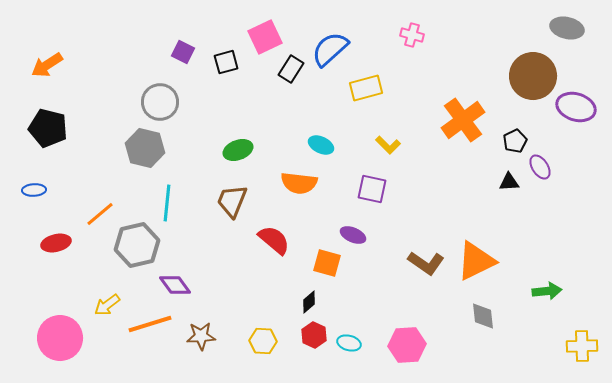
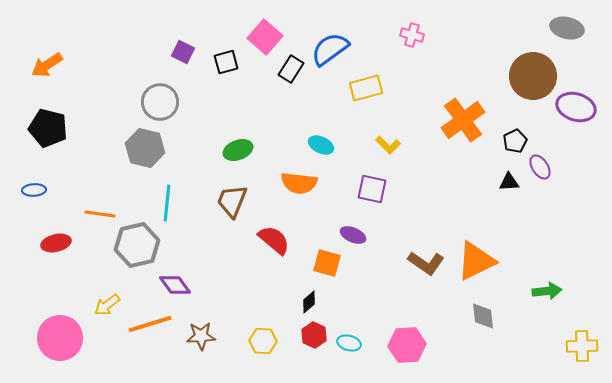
pink square at (265, 37): rotated 24 degrees counterclockwise
blue semicircle at (330, 49): rotated 6 degrees clockwise
orange line at (100, 214): rotated 48 degrees clockwise
